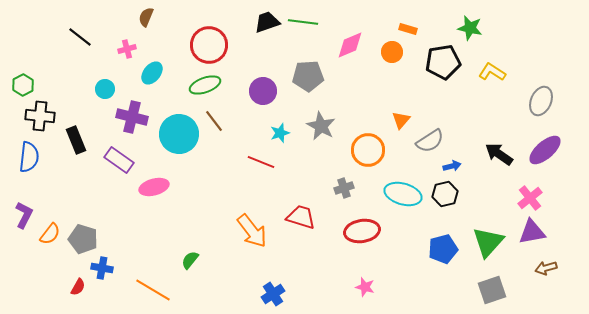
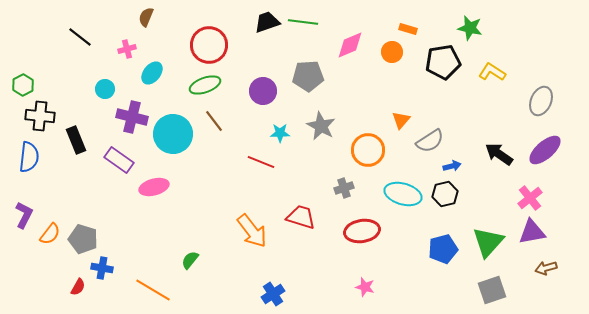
cyan star at (280, 133): rotated 18 degrees clockwise
cyan circle at (179, 134): moved 6 px left
